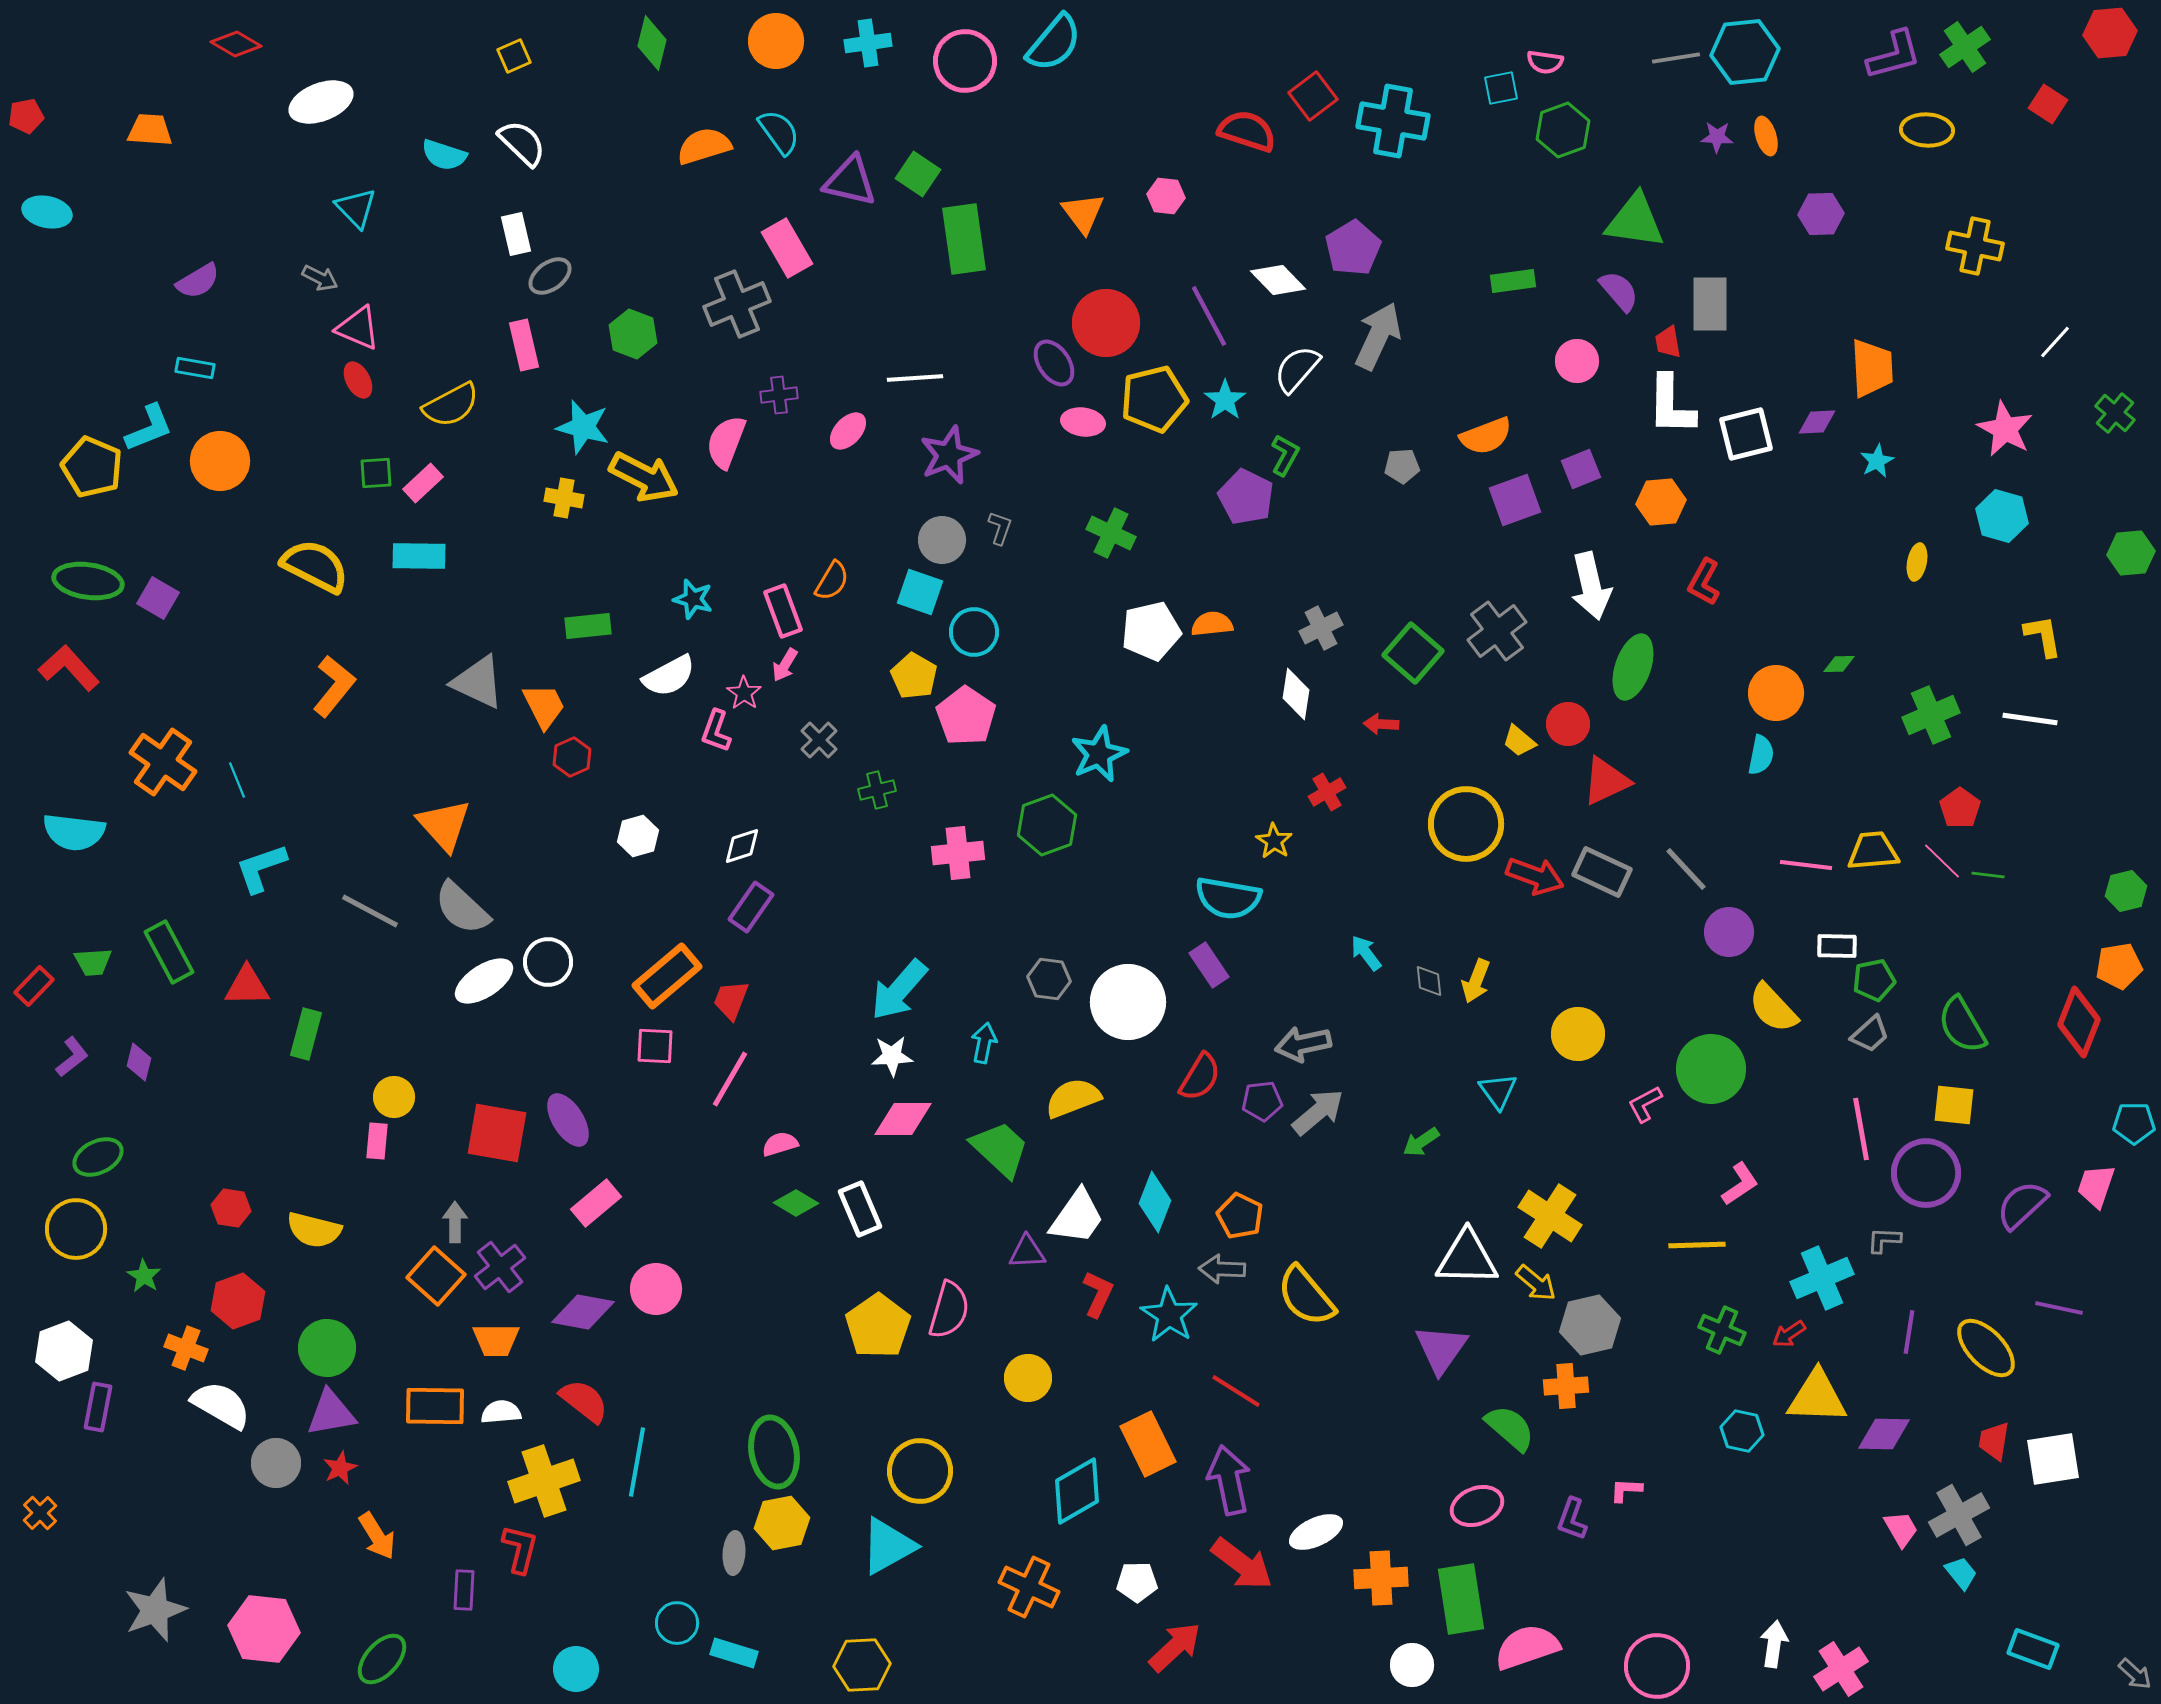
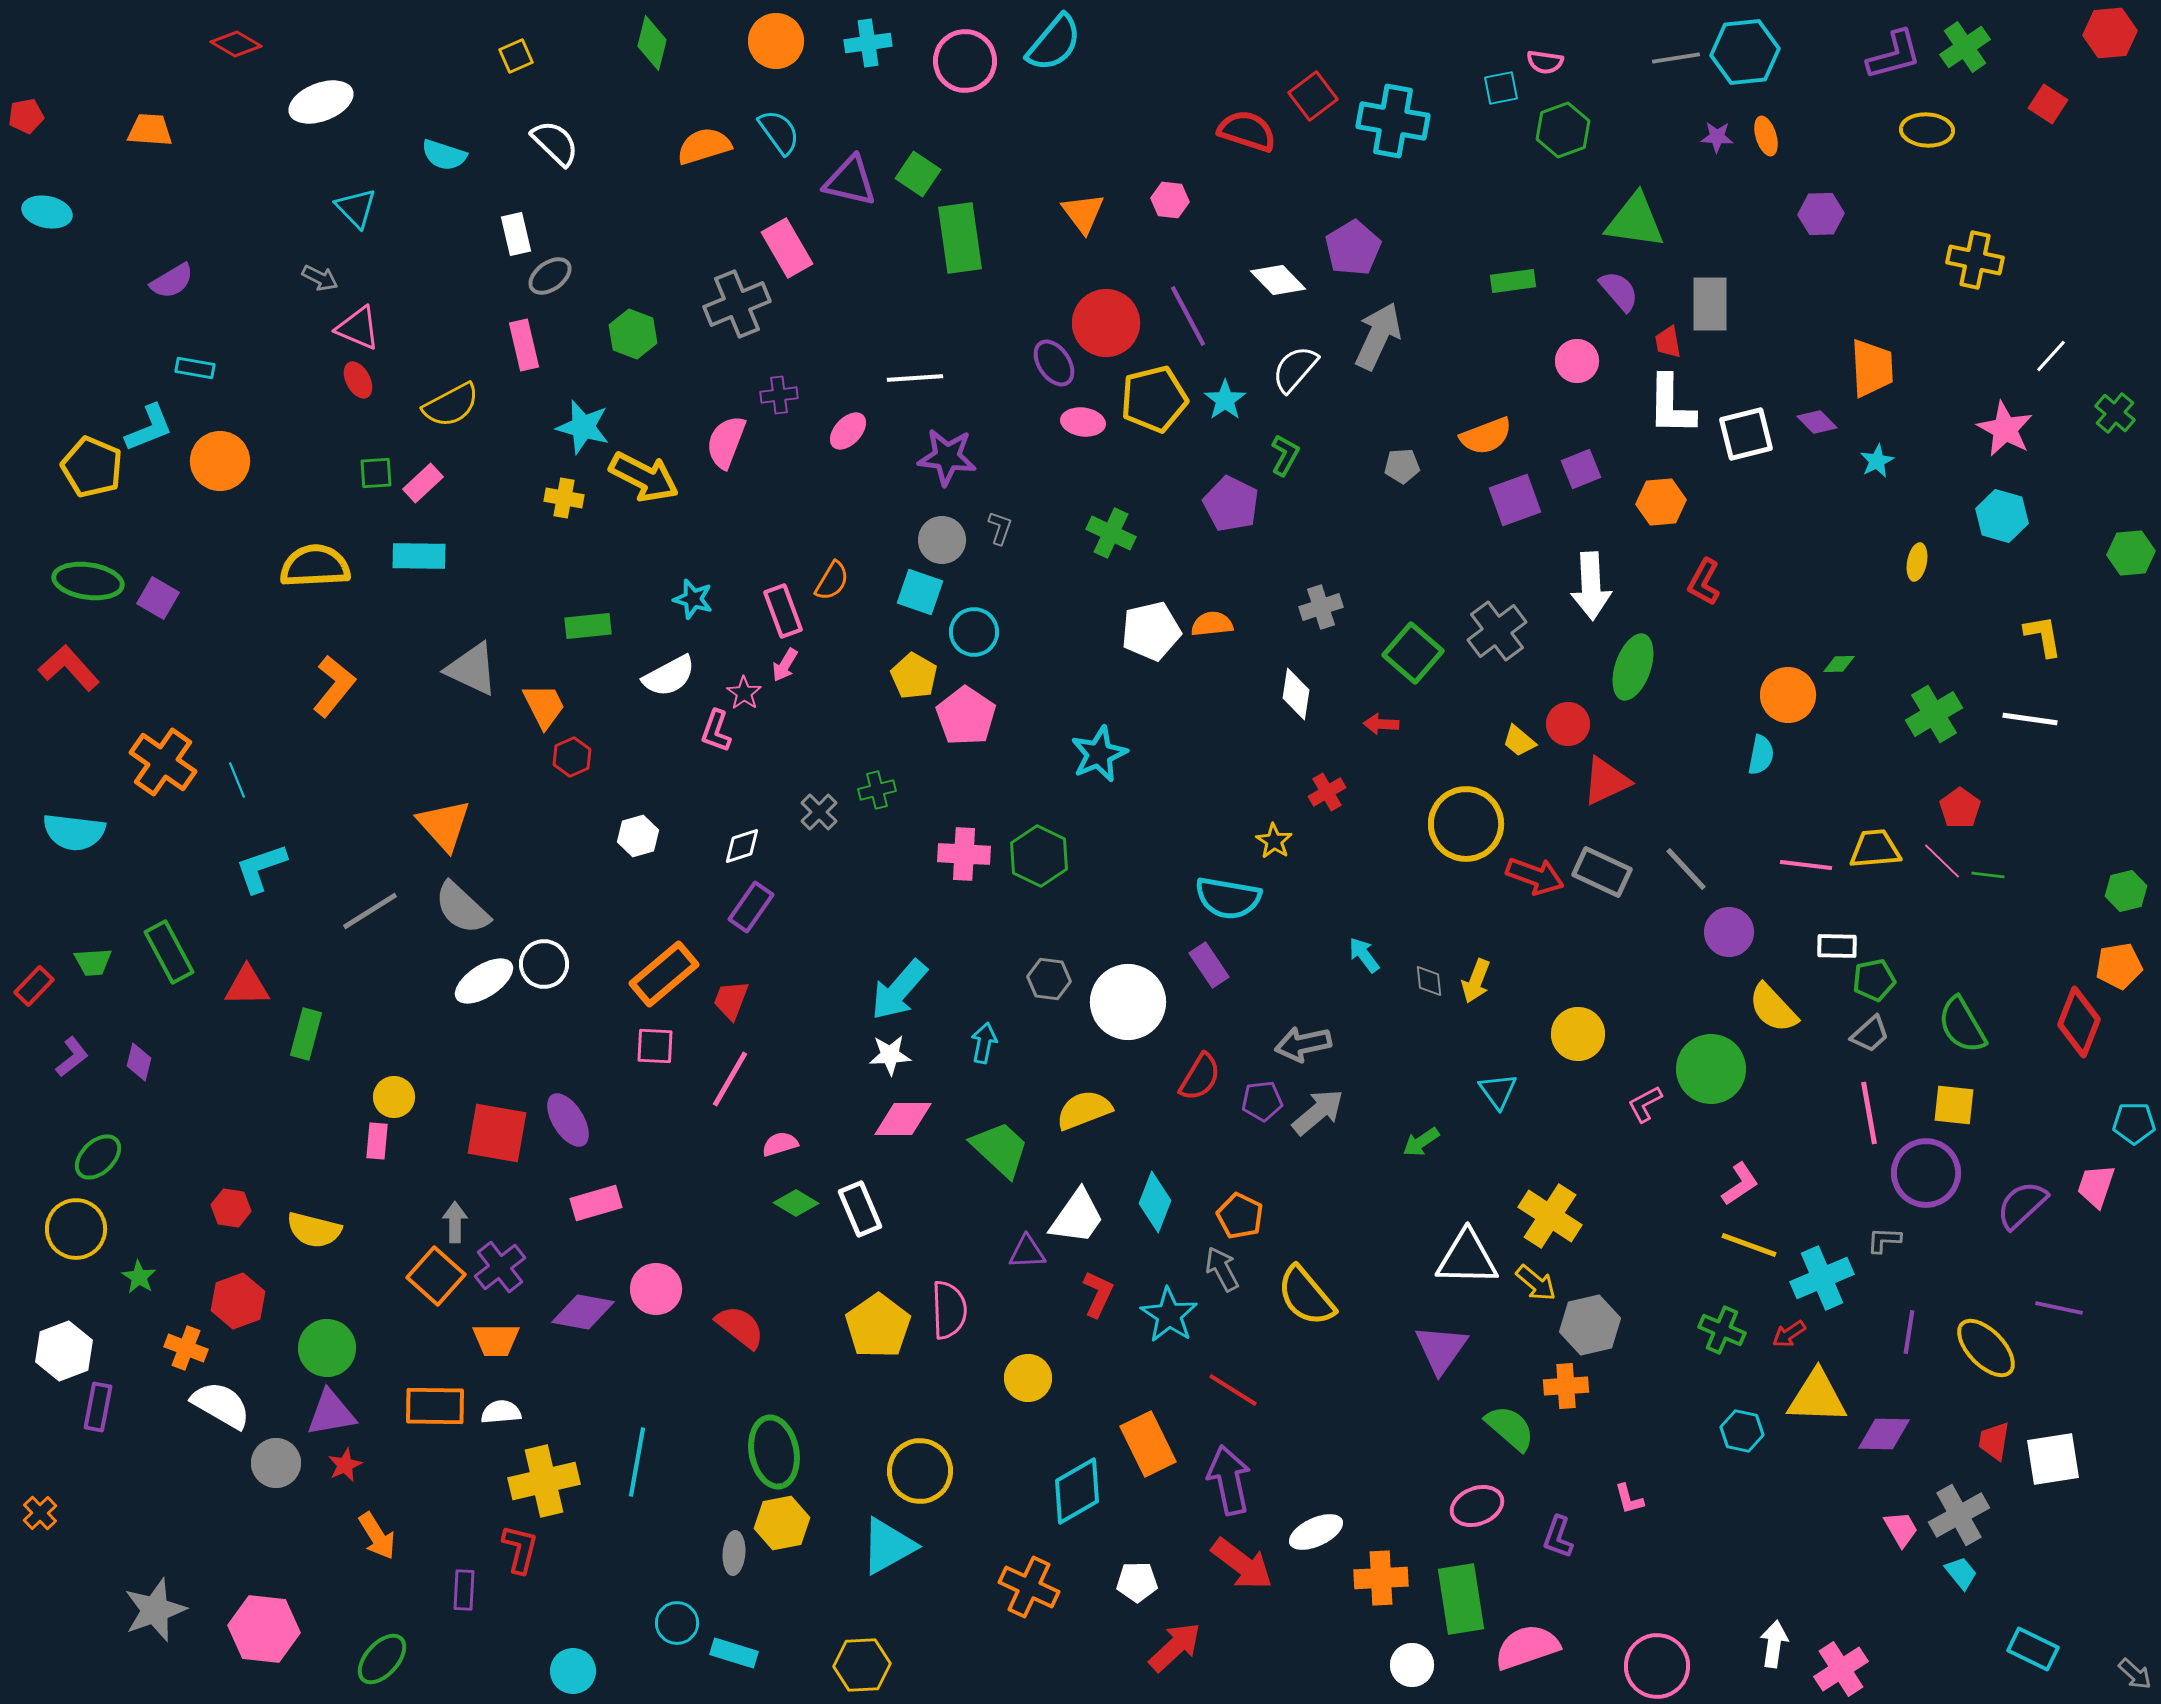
yellow square at (514, 56): moved 2 px right
white semicircle at (522, 143): moved 33 px right
pink hexagon at (1166, 196): moved 4 px right, 4 px down
green rectangle at (964, 239): moved 4 px left, 1 px up
yellow cross at (1975, 246): moved 14 px down
purple semicircle at (198, 281): moved 26 px left
purple line at (1209, 316): moved 21 px left
white line at (2055, 342): moved 4 px left, 14 px down
white semicircle at (1297, 369): moved 2 px left
purple diamond at (1817, 422): rotated 48 degrees clockwise
purple star at (949, 455): moved 2 px left, 2 px down; rotated 28 degrees clockwise
purple pentagon at (1246, 497): moved 15 px left, 7 px down
yellow semicircle at (315, 566): rotated 30 degrees counterclockwise
white arrow at (1591, 586): rotated 10 degrees clockwise
gray cross at (1321, 628): moved 21 px up; rotated 9 degrees clockwise
gray triangle at (478, 682): moved 6 px left, 13 px up
orange circle at (1776, 693): moved 12 px right, 2 px down
green cross at (1931, 715): moved 3 px right, 1 px up; rotated 8 degrees counterclockwise
gray cross at (819, 740): moved 72 px down
green hexagon at (1047, 825): moved 8 px left, 31 px down; rotated 14 degrees counterclockwise
yellow trapezoid at (1873, 851): moved 2 px right, 2 px up
pink cross at (958, 853): moved 6 px right, 1 px down; rotated 9 degrees clockwise
gray line at (370, 911): rotated 60 degrees counterclockwise
cyan arrow at (1366, 953): moved 2 px left, 2 px down
white circle at (548, 962): moved 4 px left, 2 px down
orange rectangle at (667, 976): moved 3 px left, 2 px up
white star at (892, 1056): moved 2 px left, 1 px up
yellow semicircle at (1073, 1098): moved 11 px right, 12 px down
pink line at (1861, 1129): moved 8 px right, 16 px up
green ellipse at (98, 1157): rotated 18 degrees counterclockwise
pink rectangle at (596, 1203): rotated 24 degrees clockwise
yellow line at (1697, 1245): moved 52 px right; rotated 22 degrees clockwise
gray arrow at (1222, 1269): rotated 60 degrees clockwise
green star at (144, 1276): moved 5 px left, 1 px down
pink semicircle at (949, 1310): rotated 18 degrees counterclockwise
red line at (1236, 1391): moved 3 px left, 1 px up
red semicircle at (584, 1401): moved 156 px right, 74 px up
red star at (340, 1468): moved 5 px right, 3 px up
yellow cross at (544, 1481): rotated 6 degrees clockwise
pink L-shape at (1626, 1490): moved 3 px right, 9 px down; rotated 108 degrees counterclockwise
purple L-shape at (1572, 1519): moved 14 px left, 18 px down
cyan rectangle at (2033, 1649): rotated 6 degrees clockwise
cyan circle at (576, 1669): moved 3 px left, 2 px down
